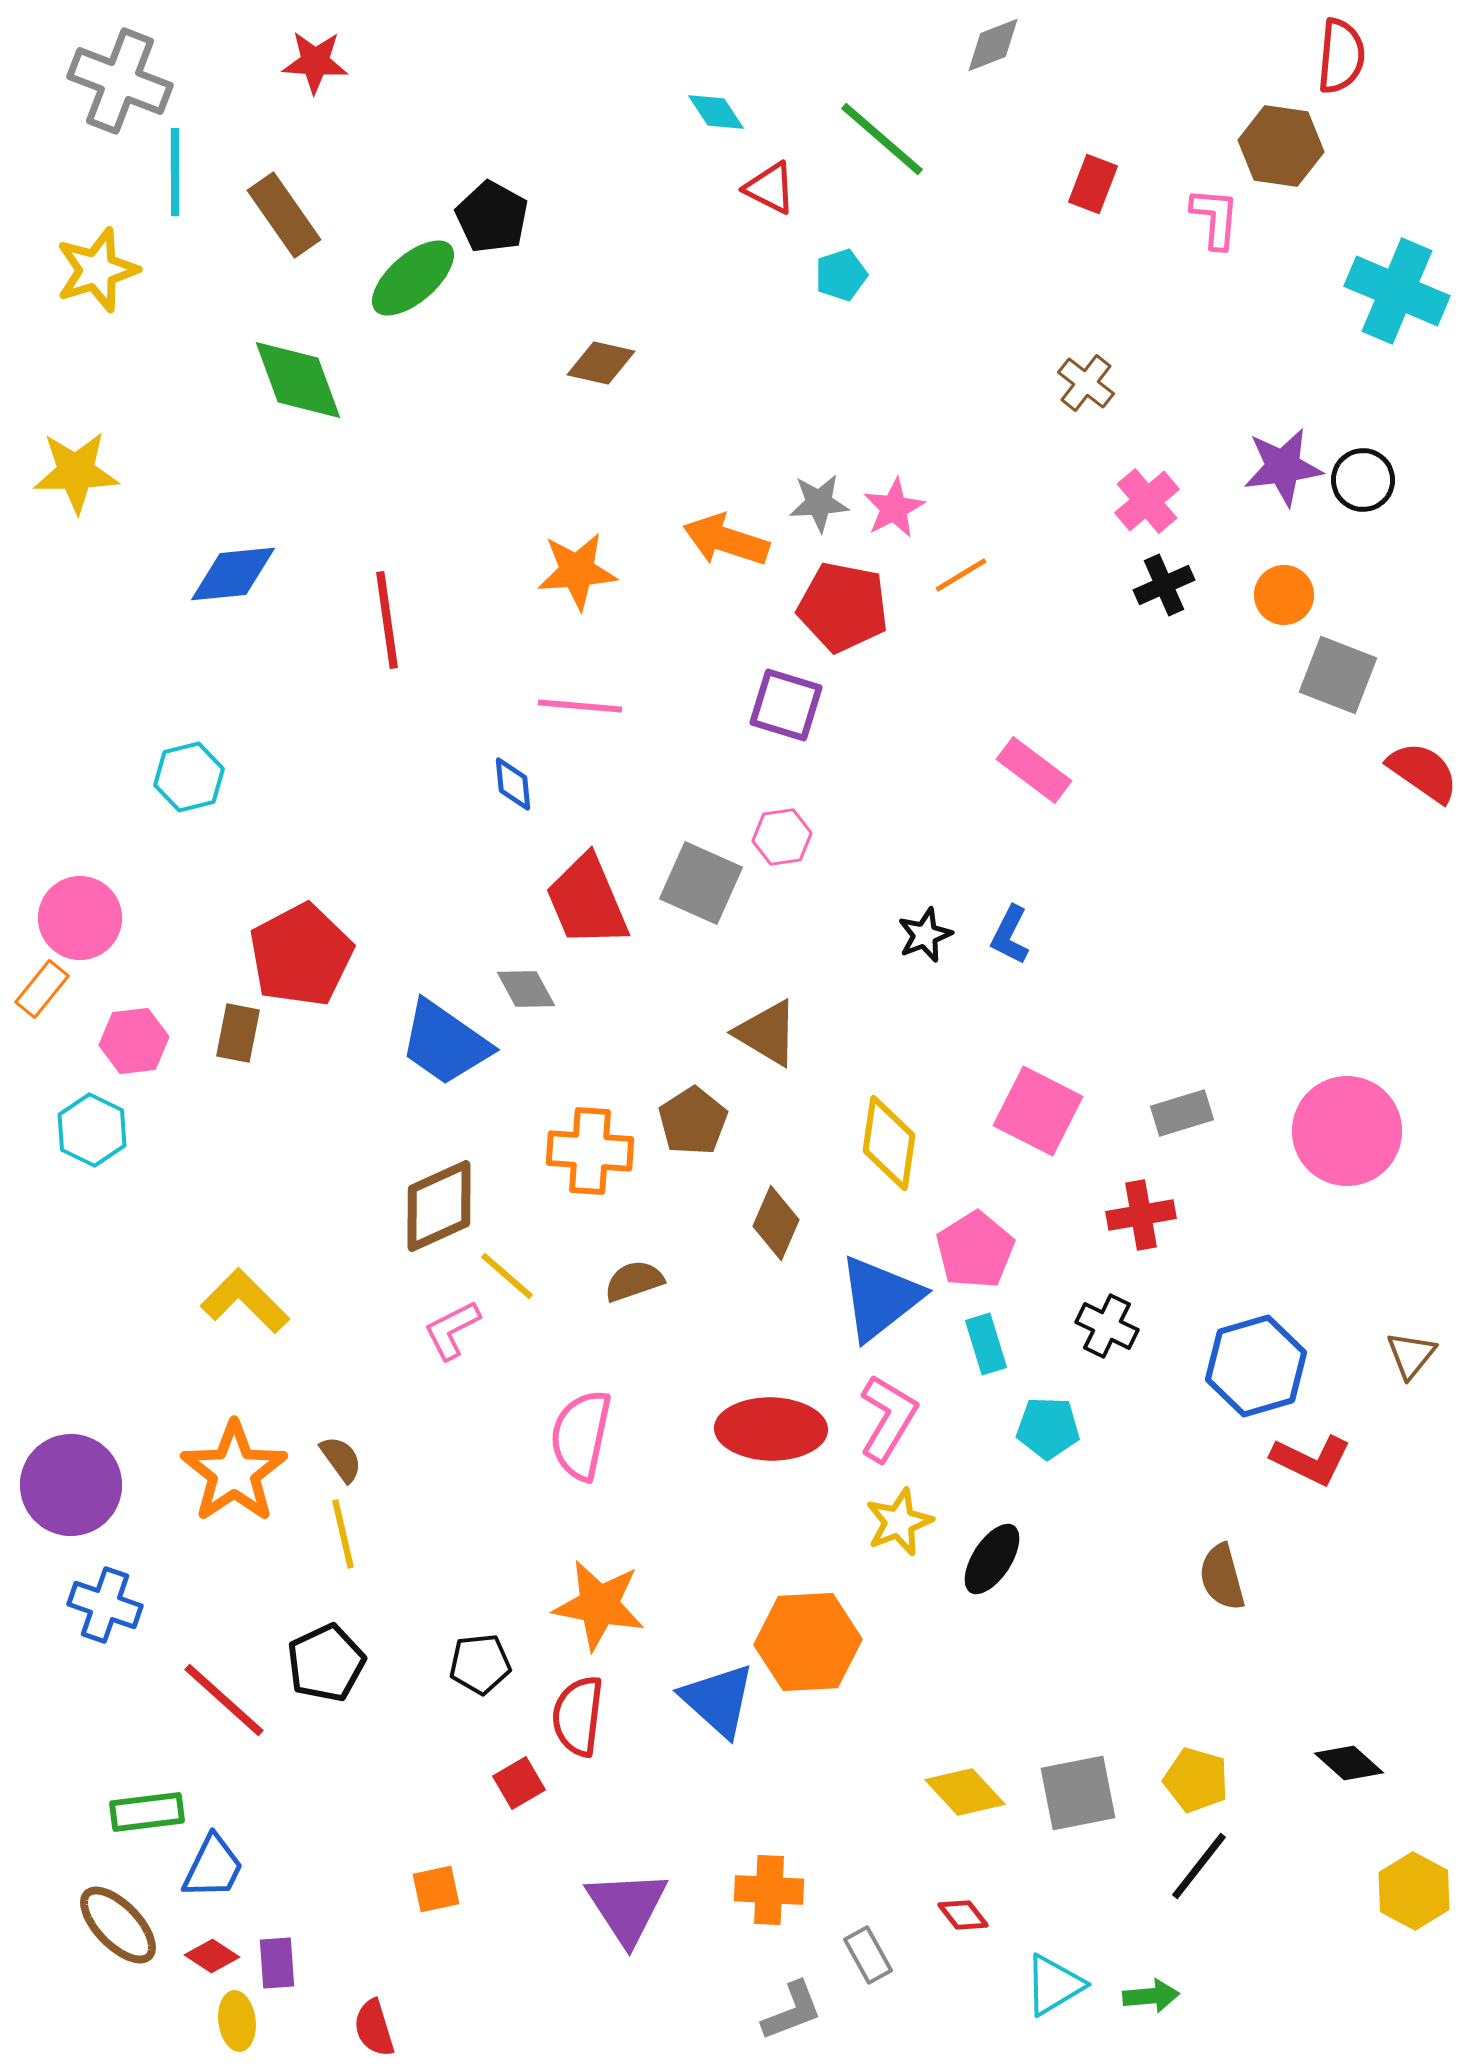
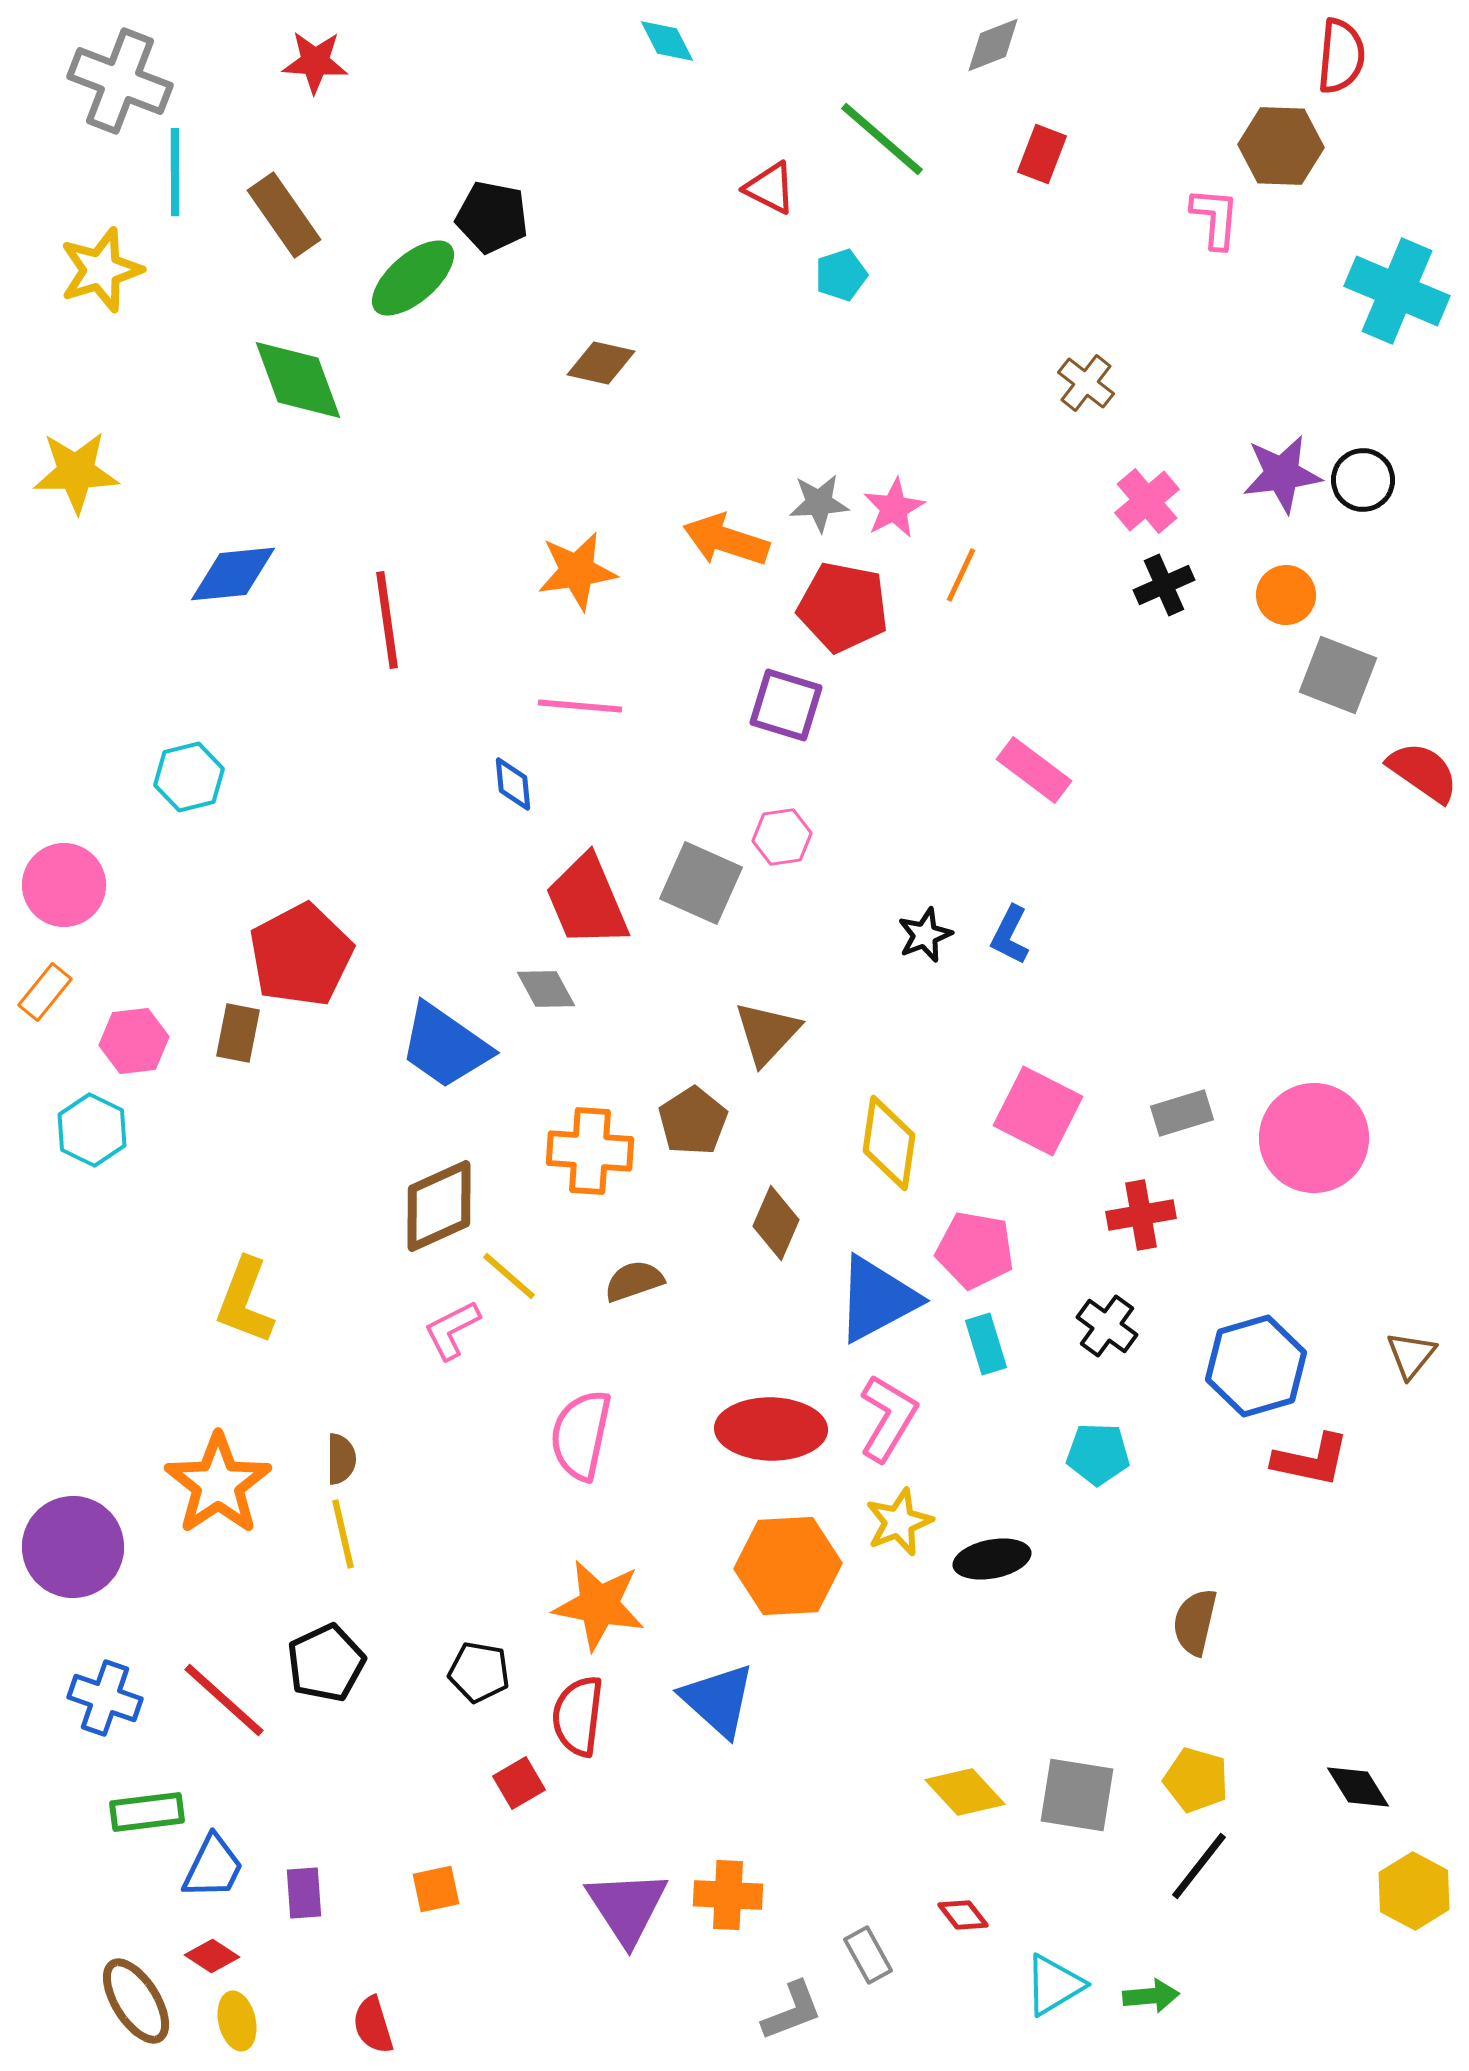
cyan diamond at (716, 112): moved 49 px left, 71 px up; rotated 6 degrees clockwise
brown hexagon at (1281, 146): rotated 6 degrees counterclockwise
red rectangle at (1093, 184): moved 51 px left, 30 px up
black pentagon at (492, 217): rotated 18 degrees counterclockwise
yellow star at (97, 270): moved 4 px right
purple star at (1283, 467): moved 1 px left, 7 px down
orange star at (577, 571): rotated 4 degrees counterclockwise
orange line at (961, 575): rotated 34 degrees counterclockwise
orange circle at (1284, 595): moved 2 px right
pink circle at (80, 918): moved 16 px left, 33 px up
orange rectangle at (42, 989): moved 3 px right, 3 px down
gray diamond at (526, 989): moved 20 px right
brown triangle at (767, 1033): rotated 42 degrees clockwise
blue trapezoid at (445, 1043): moved 3 px down
pink circle at (1347, 1131): moved 33 px left, 7 px down
pink pentagon at (975, 1250): rotated 30 degrees counterclockwise
yellow line at (507, 1276): moved 2 px right
blue triangle at (880, 1298): moved 3 px left, 1 px down; rotated 10 degrees clockwise
yellow L-shape at (245, 1301): rotated 114 degrees counterclockwise
black cross at (1107, 1326): rotated 10 degrees clockwise
cyan pentagon at (1048, 1428): moved 50 px right, 26 px down
brown semicircle at (341, 1459): rotated 36 degrees clockwise
red L-shape at (1311, 1460): rotated 14 degrees counterclockwise
orange star at (234, 1472): moved 16 px left, 12 px down
purple circle at (71, 1485): moved 2 px right, 62 px down
black ellipse at (992, 1559): rotated 46 degrees clockwise
brown semicircle at (1222, 1577): moved 27 px left, 45 px down; rotated 28 degrees clockwise
blue cross at (105, 1605): moved 93 px down
orange hexagon at (808, 1642): moved 20 px left, 76 px up
black pentagon at (480, 1664): moved 1 px left, 8 px down; rotated 16 degrees clockwise
black diamond at (1349, 1763): moved 9 px right, 24 px down; rotated 16 degrees clockwise
gray square at (1078, 1793): moved 1 px left, 2 px down; rotated 20 degrees clockwise
orange cross at (769, 1890): moved 41 px left, 5 px down
brown ellipse at (118, 1925): moved 18 px right, 76 px down; rotated 12 degrees clockwise
purple rectangle at (277, 1963): moved 27 px right, 70 px up
yellow ellipse at (237, 2021): rotated 6 degrees counterclockwise
red semicircle at (374, 2028): moved 1 px left, 3 px up
